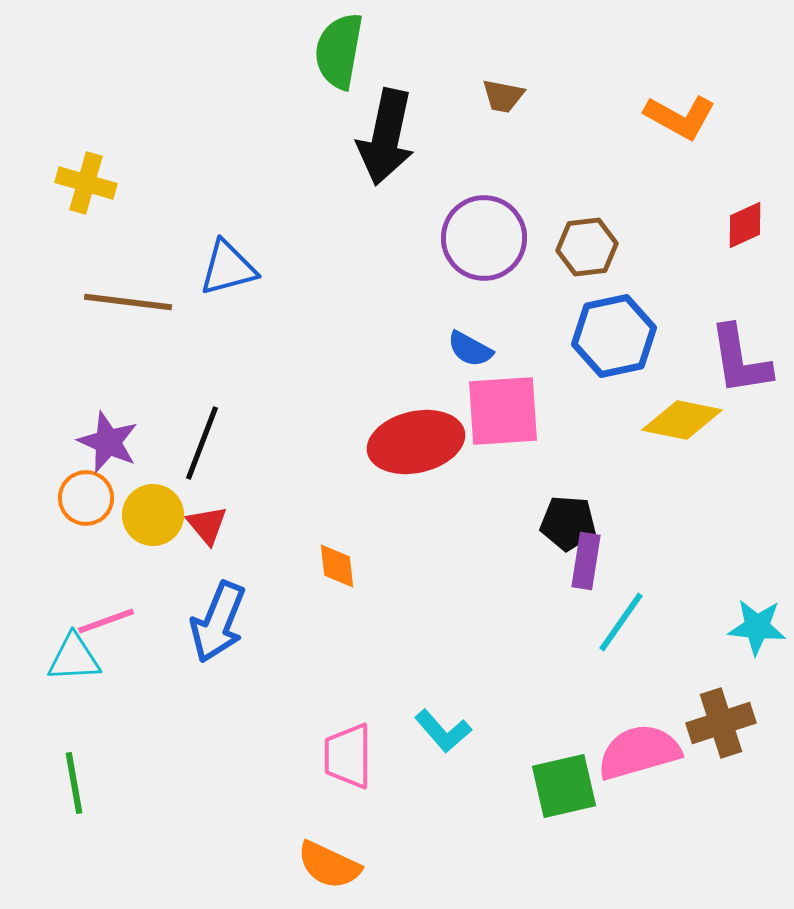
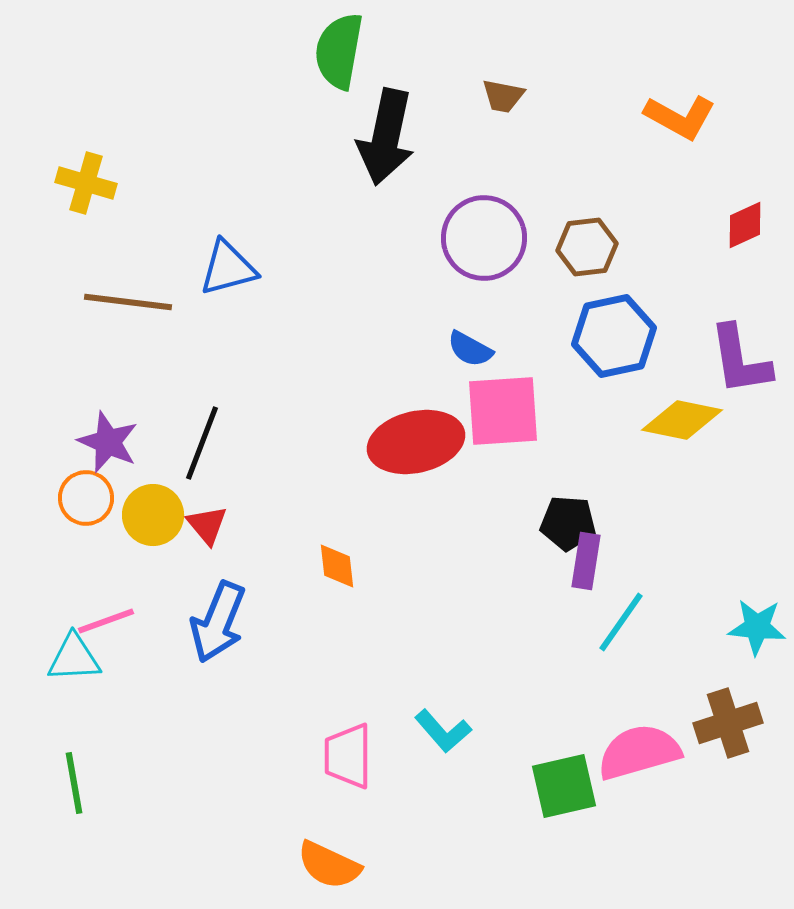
brown cross: moved 7 px right
